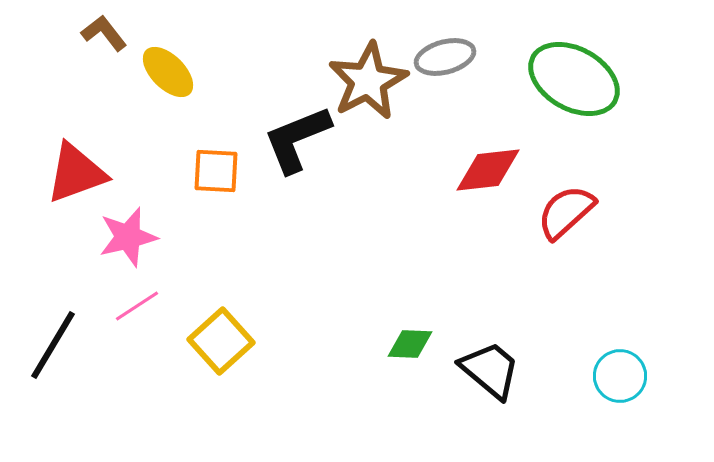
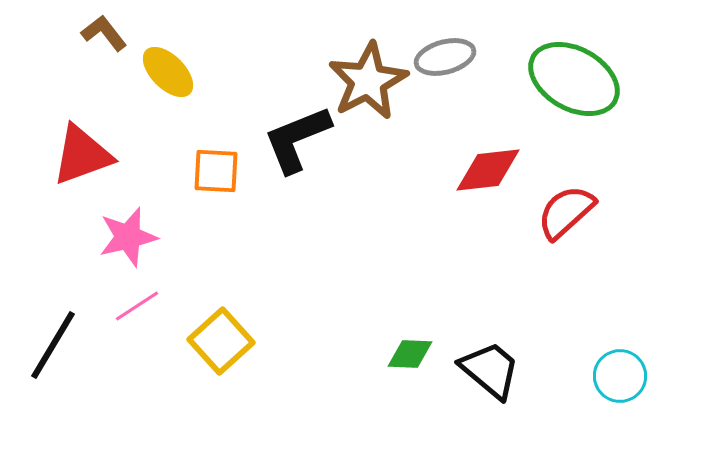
red triangle: moved 6 px right, 18 px up
green diamond: moved 10 px down
